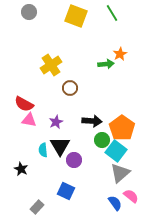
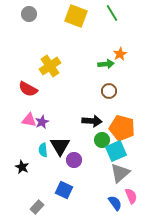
gray circle: moved 2 px down
yellow cross: moved 1 px left, 1 px down
brown circle: moved 39 px right, 3 px down
red semicircle: moved 4 px right, 15 px up
purple star: moved 14 px left
orange pentagon: rotated 20 degrees counterclockwise
cyan square: rotated 30 degrees clockwise
black star: moved 1 px right, 2 px up
blue square: moved 2 px left, 1 px up
pink semicircle: rotated 28 degrees clockwise
